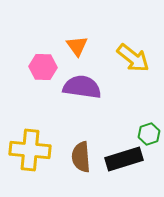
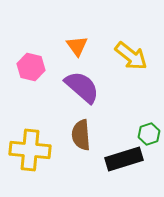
yellow arrow: moved 2 px left, 2 px up
pink hexagon: moved 12 px left; rotated 12 degrees clockwise
purple semicircle: rotated 33 degrees clockwise
brown semicircle: moved 22 px up
